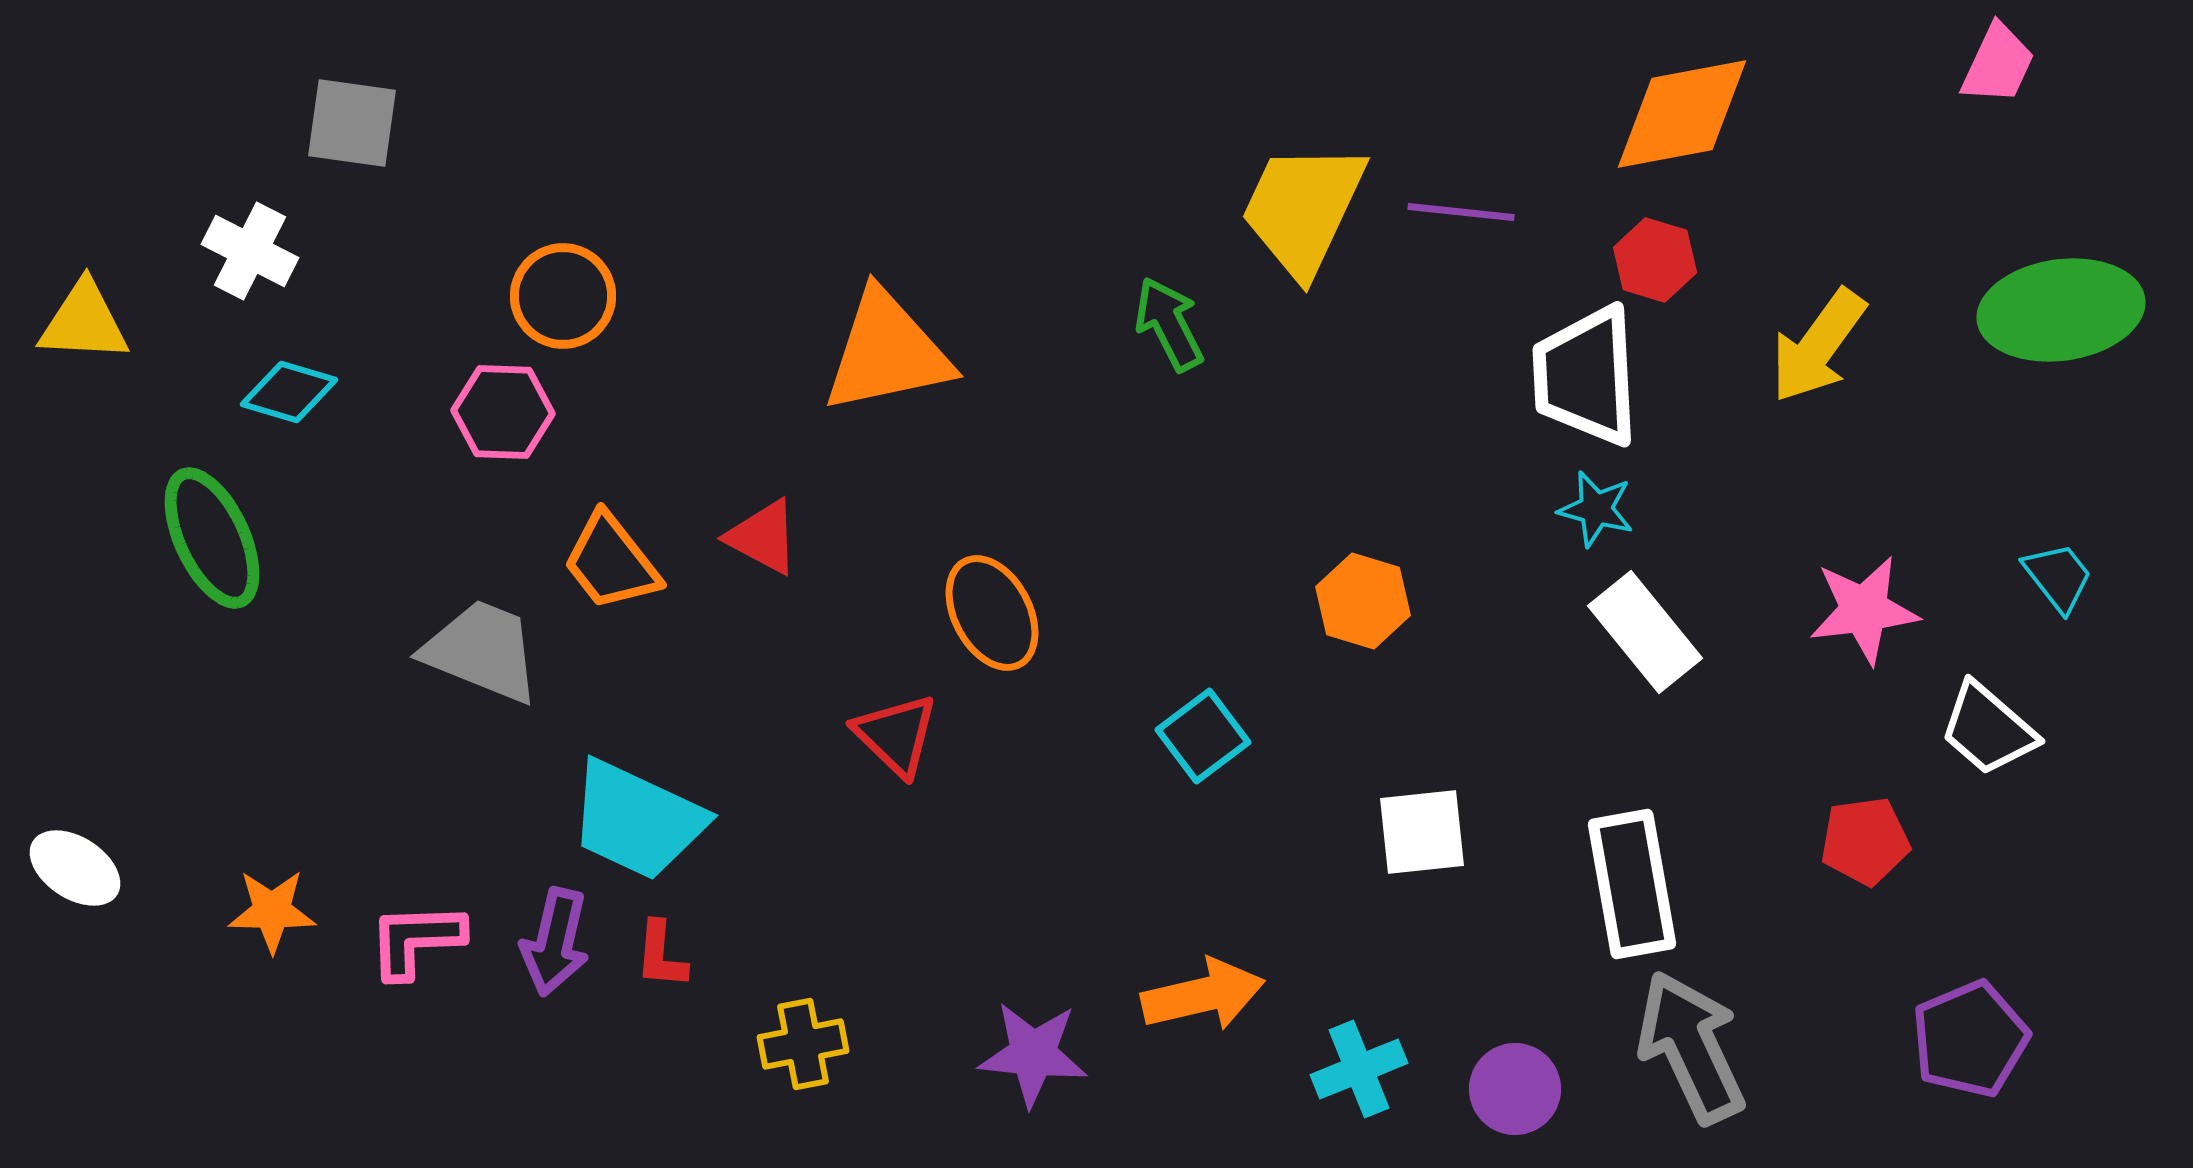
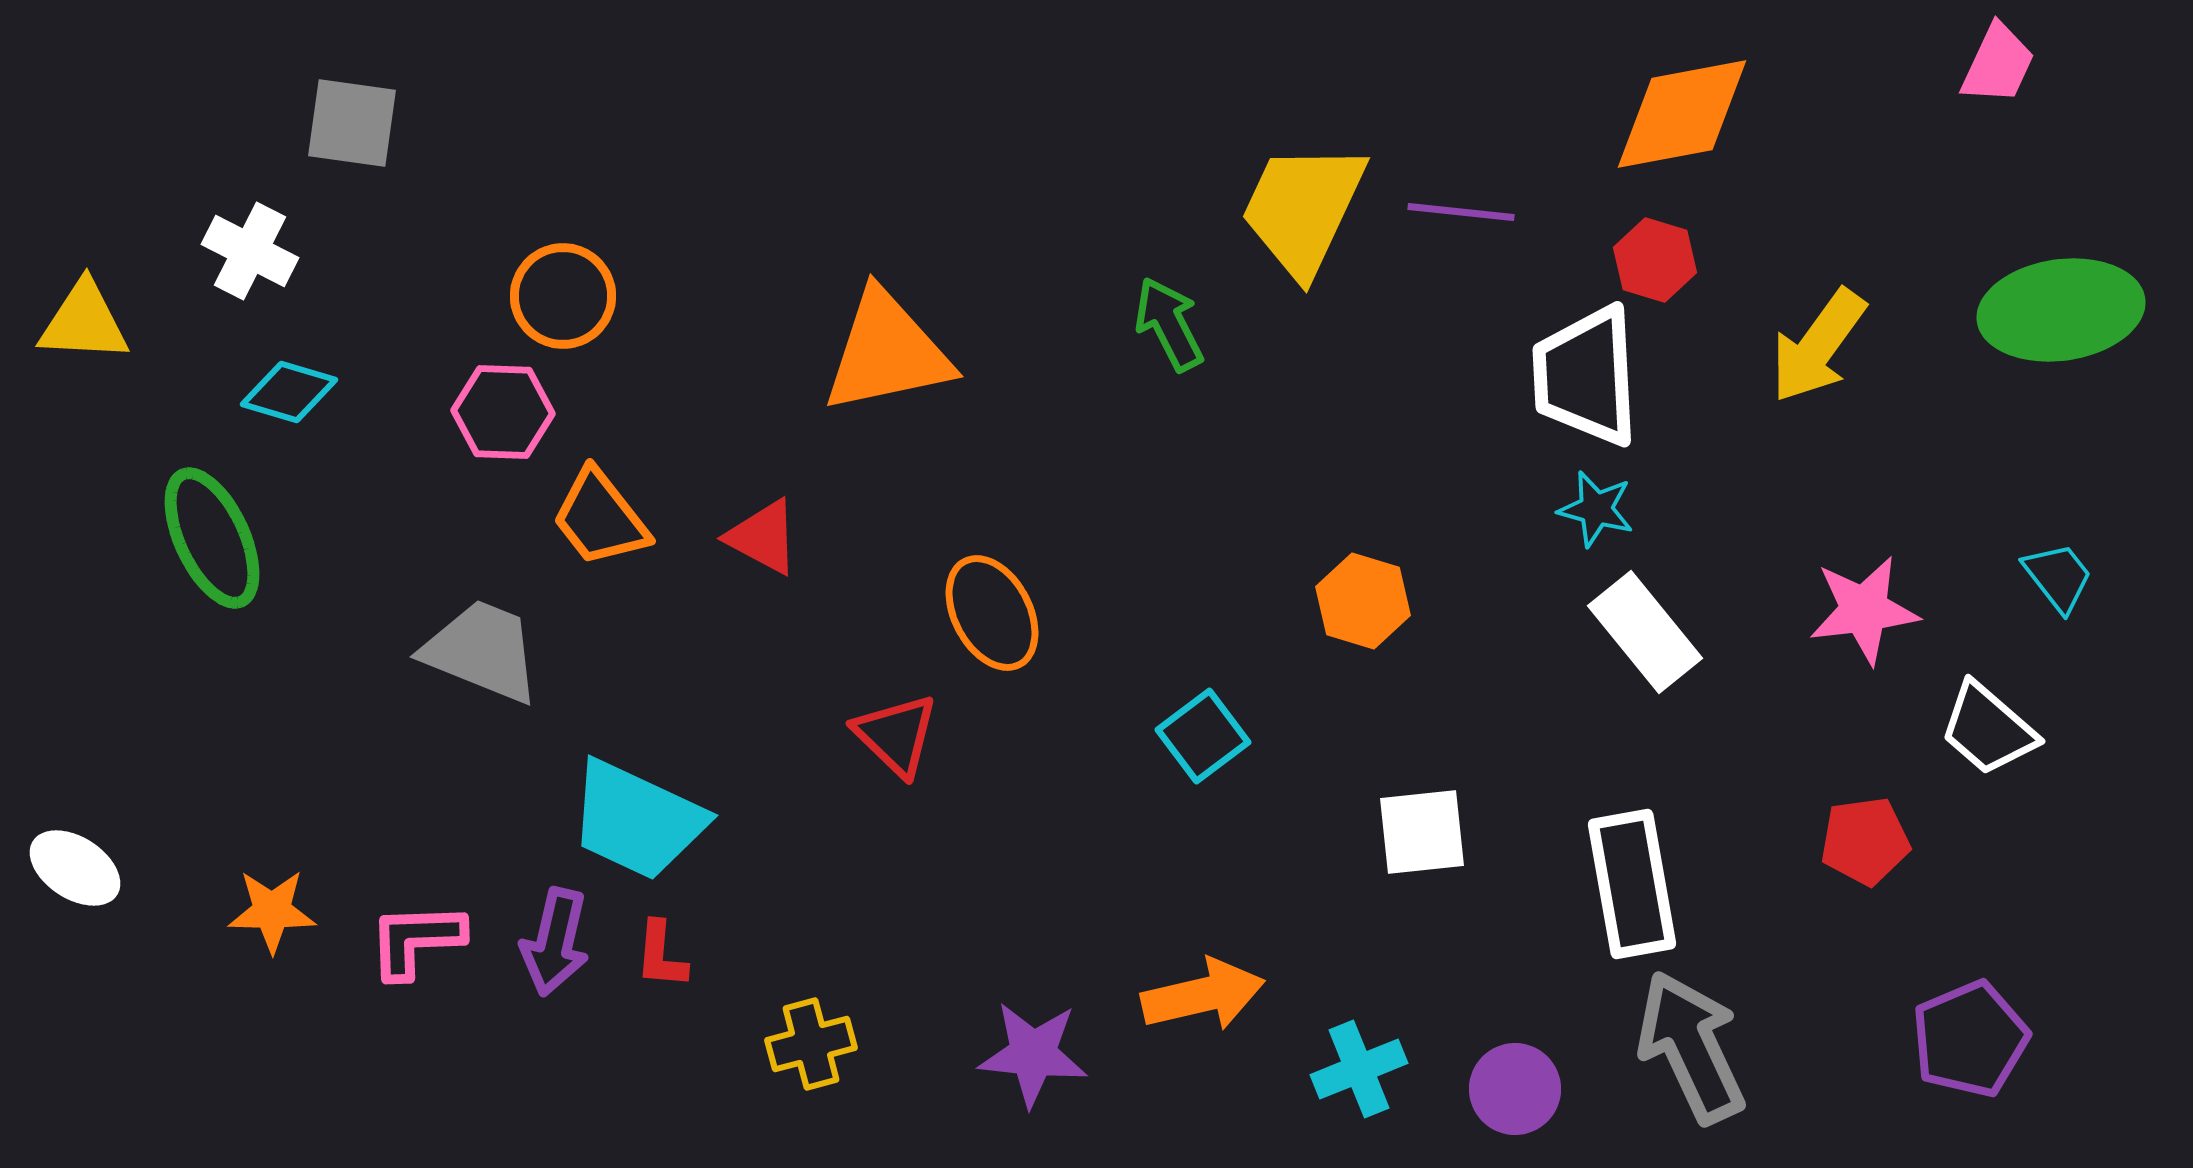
orange trapezoid at (611, 562): moved 11 px left, 44 px up
yellow cross at (803, 1044): moved 8 px right; rotated 4 degrees counterclockwise
